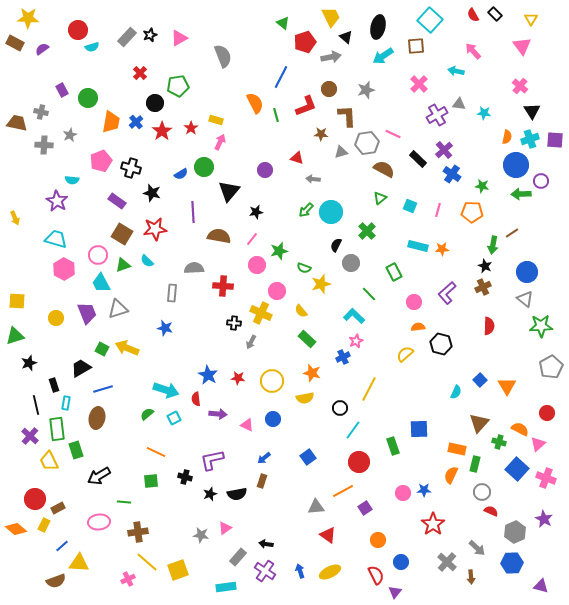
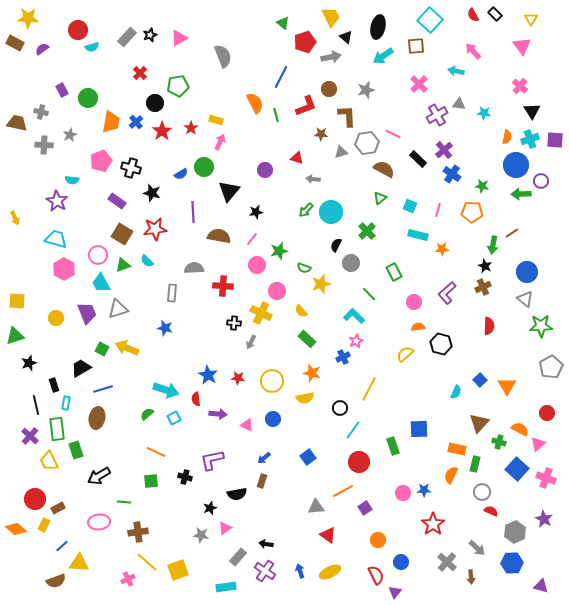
cyan rectangle at (418, 246): moved 11 px up
black star at (210, 494): moved 14 px down
